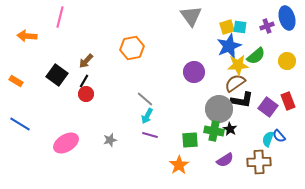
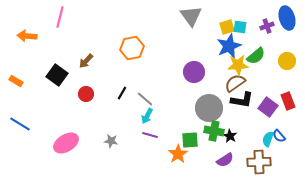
black line: moved 38 px right, 12 px down
gray circle: moved 10 px left, 1 px up
black star: moved 7 px down
gray star: moved 1 px right, 1 px down; rotated 24 degrees clockwise
orange star: moved 1 px left, 11 px up
